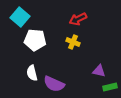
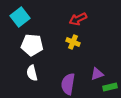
cyan square: rotated 12 degrees clockwise
white pentagon: moved 3 px left, 5 px down
purple triangle: moved 2 px left, 3 px down; rotated 32 degrees counterclockwise
purple semicircle: moved 14 px right; rotated 75 degrees clockwise
